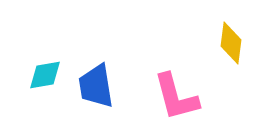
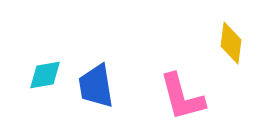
pink L-shape: moved 6 px right
